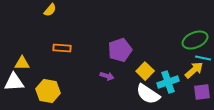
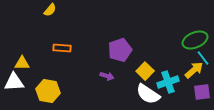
cyan line: rotated 42 degrees clockwise
